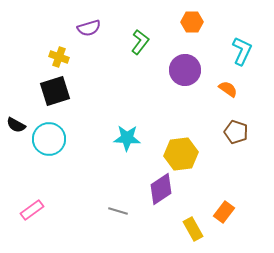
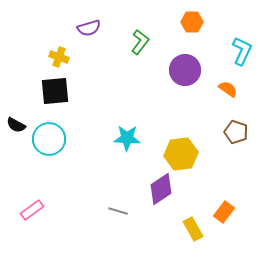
black square: rotated 12 degrees clockwise
